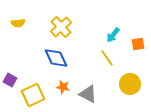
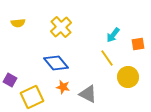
blue diamond: moved 5 px down; rotated 15 degrees counterclockwise
yellow circle: moved 2 px left, 7 px up
yellow square: moved 1 px left, 2 px down
